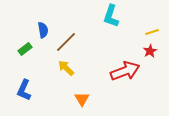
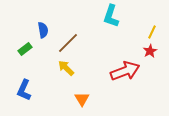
yellow line: rotated 48 degrees counterclockwise
brown line: moved 2 px right, 1 px down
